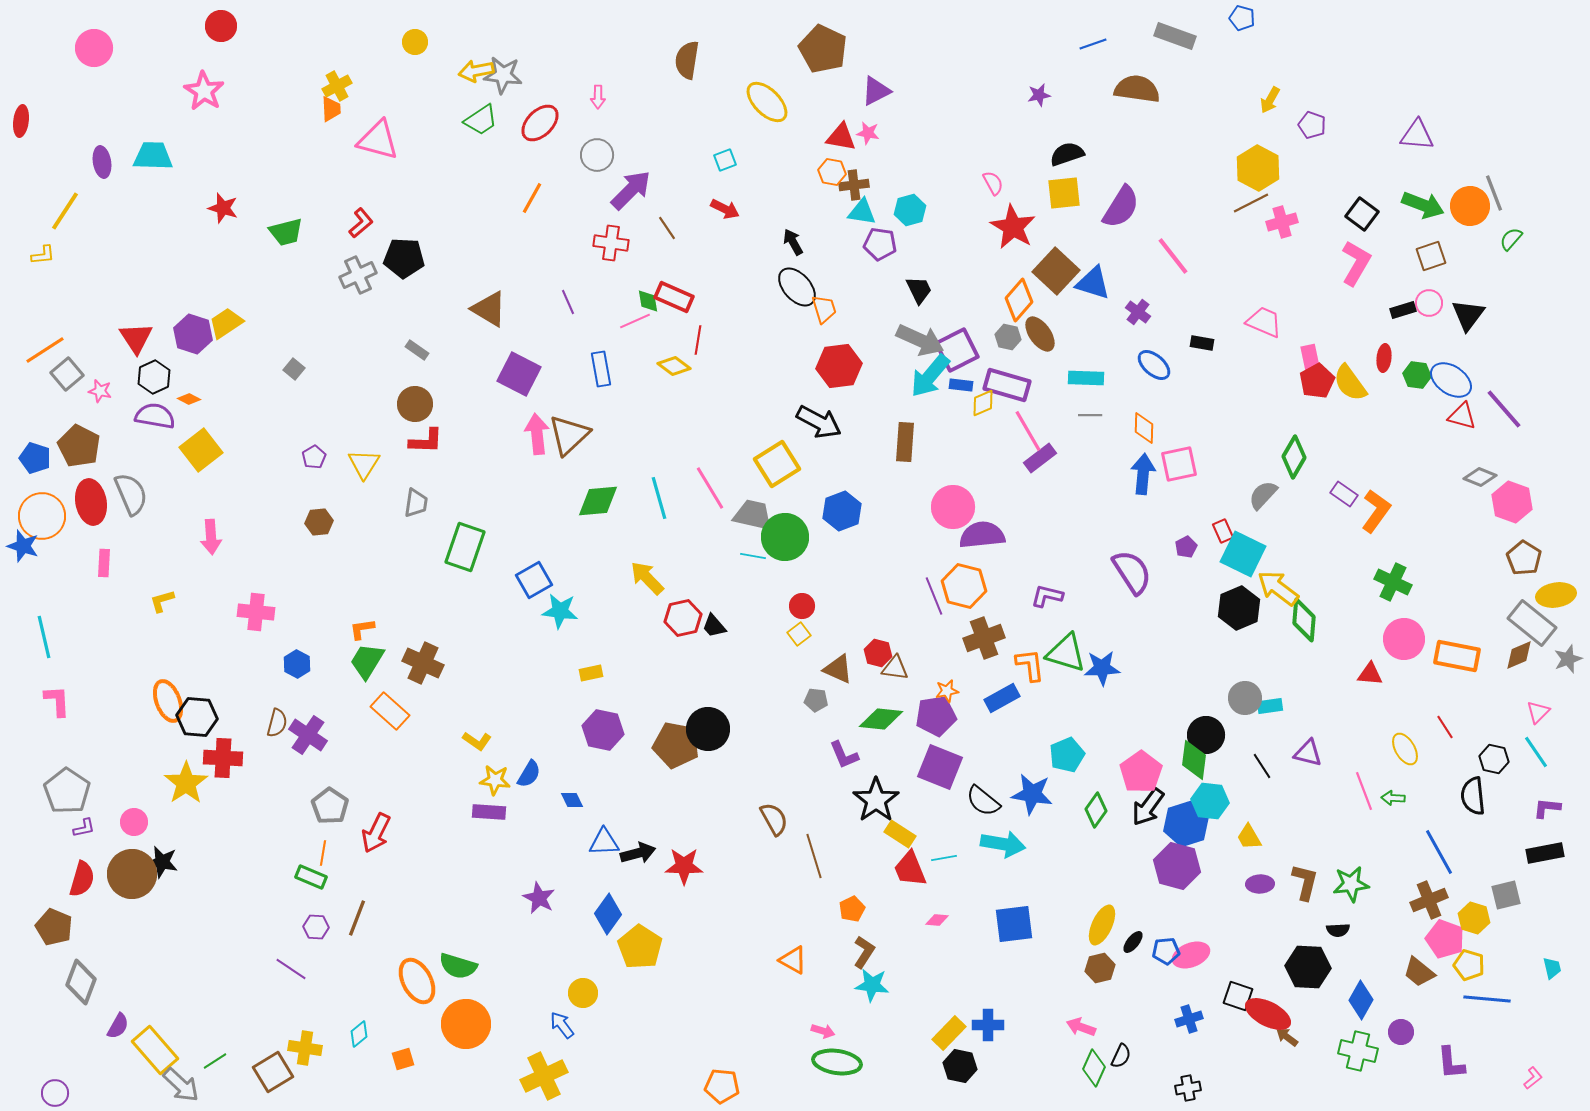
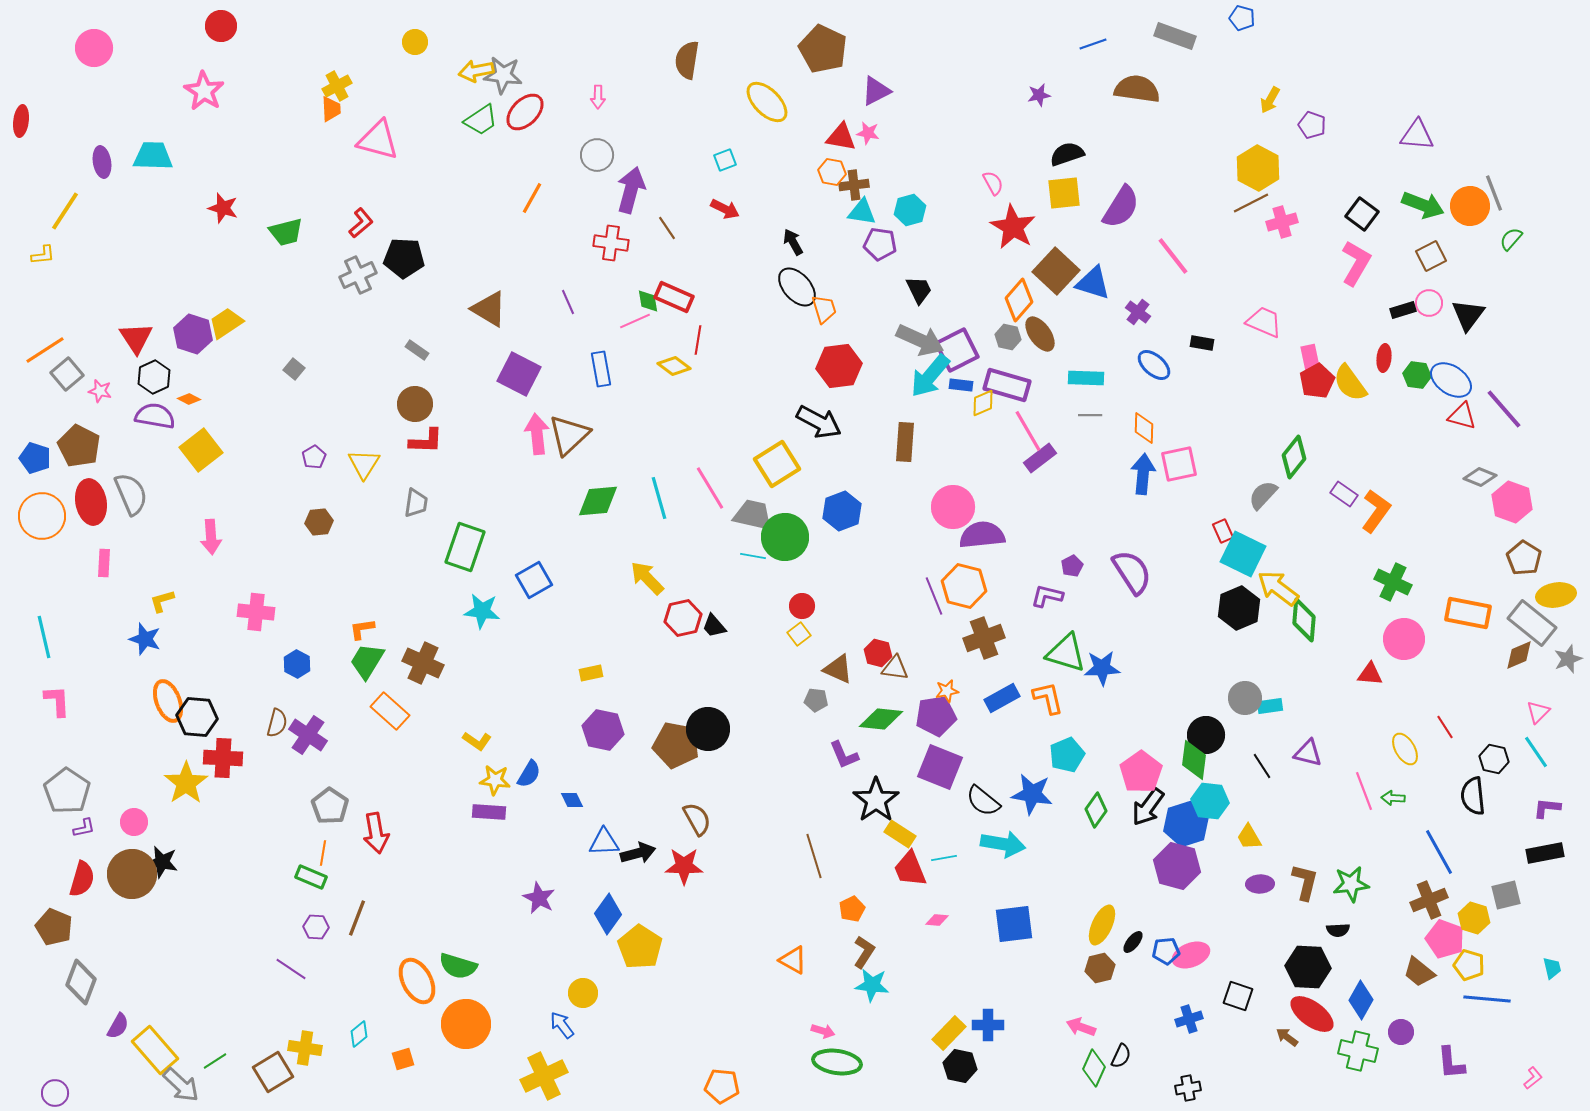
red ellipse at (540, 123): moved 15 px left, 11 px up
purple arrow at (631, 190): rotated 30 degrees counterclockwise
brown square at (1431, 256): rotated 8 degrees counterclockwise
green diamond at (1294, 457): rotated 9 degrees clockwise
blue star at (23, 546): moved 122 px right, 93 px down
purple pentagon at (1186, 547): moved 114 px left, 19 px down
cyan star at (560, 611): moved 78 px left
orange rectangle at (1457, 656): moved 11 px right, 43 px up
orange L-shape at (1030, 665): moved 18 px right, 33 px down; rotated 6 degrees counterclockwise
brown semicircle at (774, 819): moved 77 px left
red arrow at (376, 833): rotated 36 degrees counterclockwise
red ellipse at (1268, 1014): moved 44 px right; rotated 9 degrees clockwise
